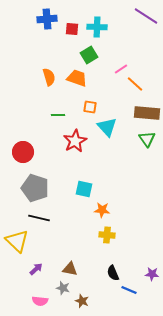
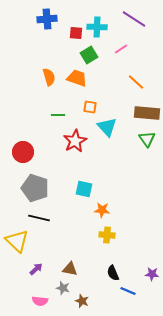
purple line: moved 12 px left, 3 px down
red square: moved 4 px right, 4 px down
pink line: moved 20 px up
orange line: moved 1 px right, 2 px up
blue line: moved 1 px left, 1 px down
